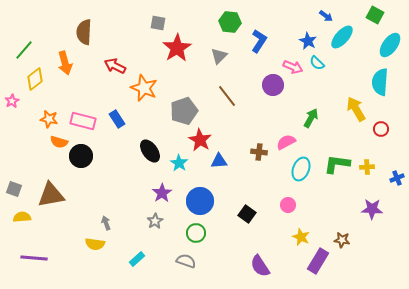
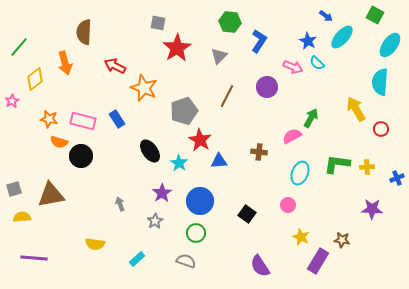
green line at (24, 50): moved 5 px left, 3 px up
purple circle at (273, 85): moved 6 px left, 2 px down
brown line at (227, 96): rotated 65 degrees clockwise
pink semicircle at (286, 142): moved 6 px right, 6 px up
cyan ellipse at (301, 169): moved 1 px left, 4 px down
gray square at (14, 189): rotated 35 degrees counterclockwise
gray arrow at (106, 223): moved 14 px right, 19 px up
